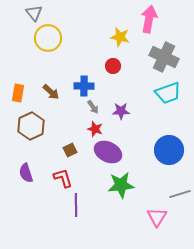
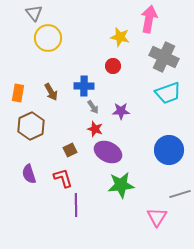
brown arrow: rotated 18 degrees clockwise
purple semicircle: moved 3 px right, 1 px down
